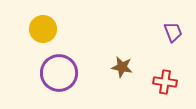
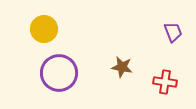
yellow circle: moved 1 px right
